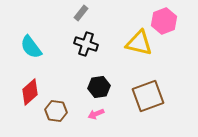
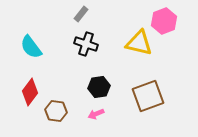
gray rectangle: moved 1 px down
red diamond: rotated 12 degrees counterclockwise
